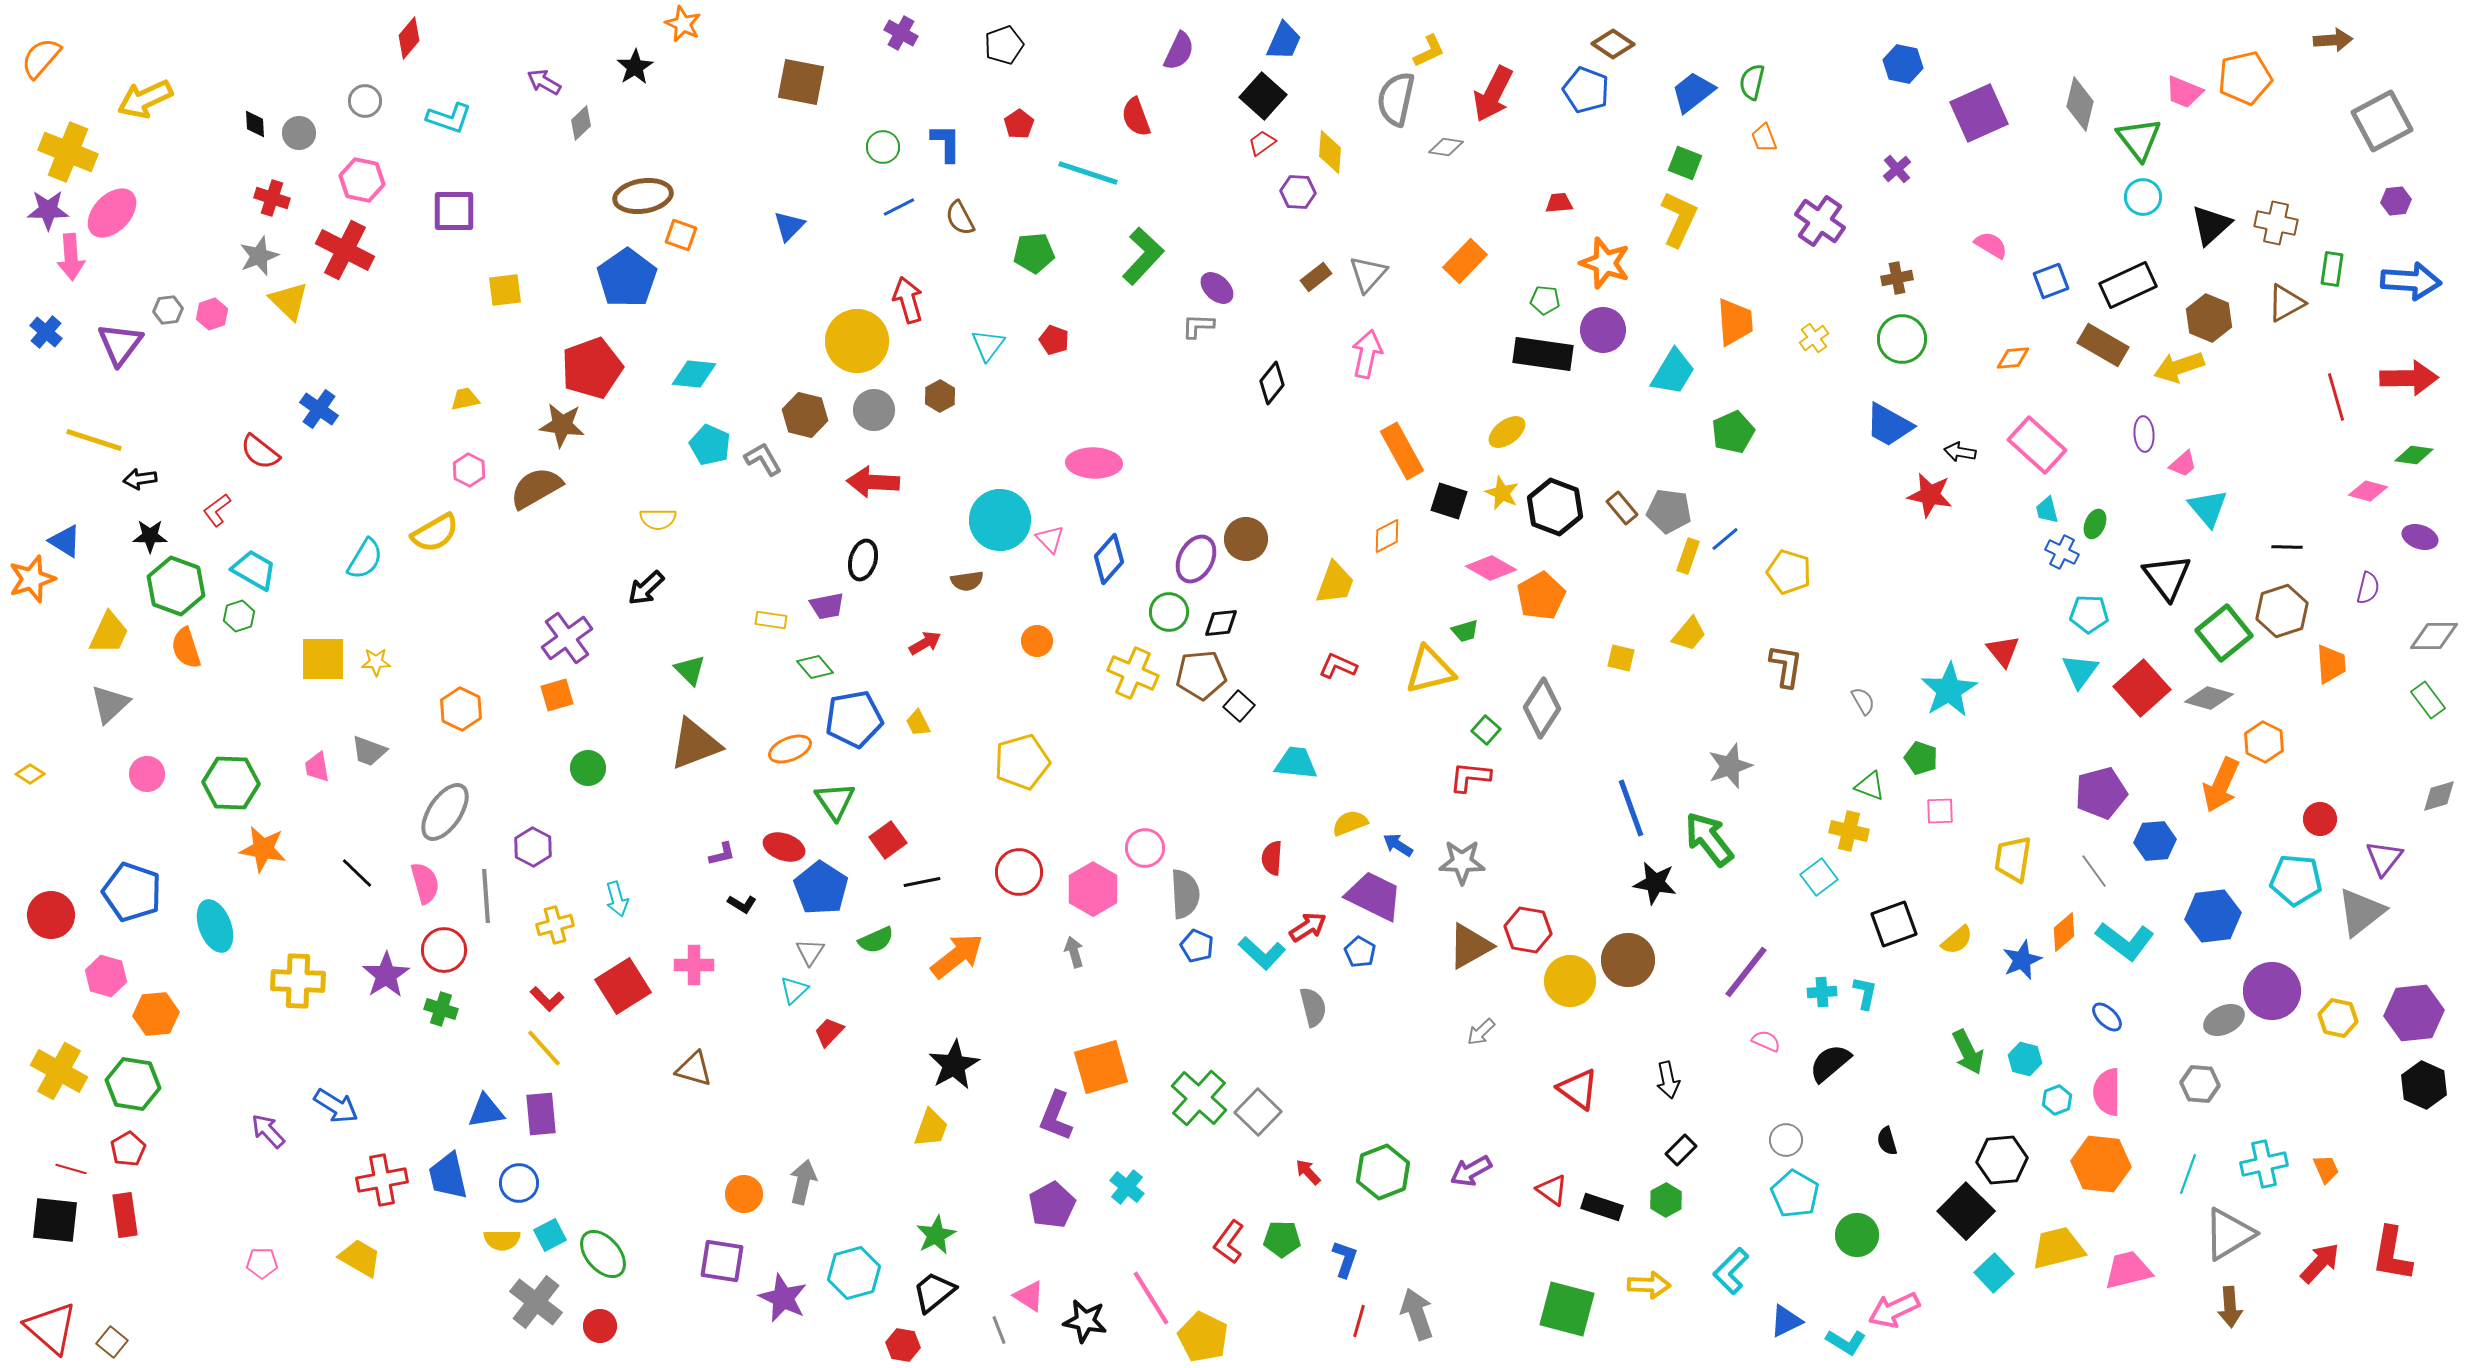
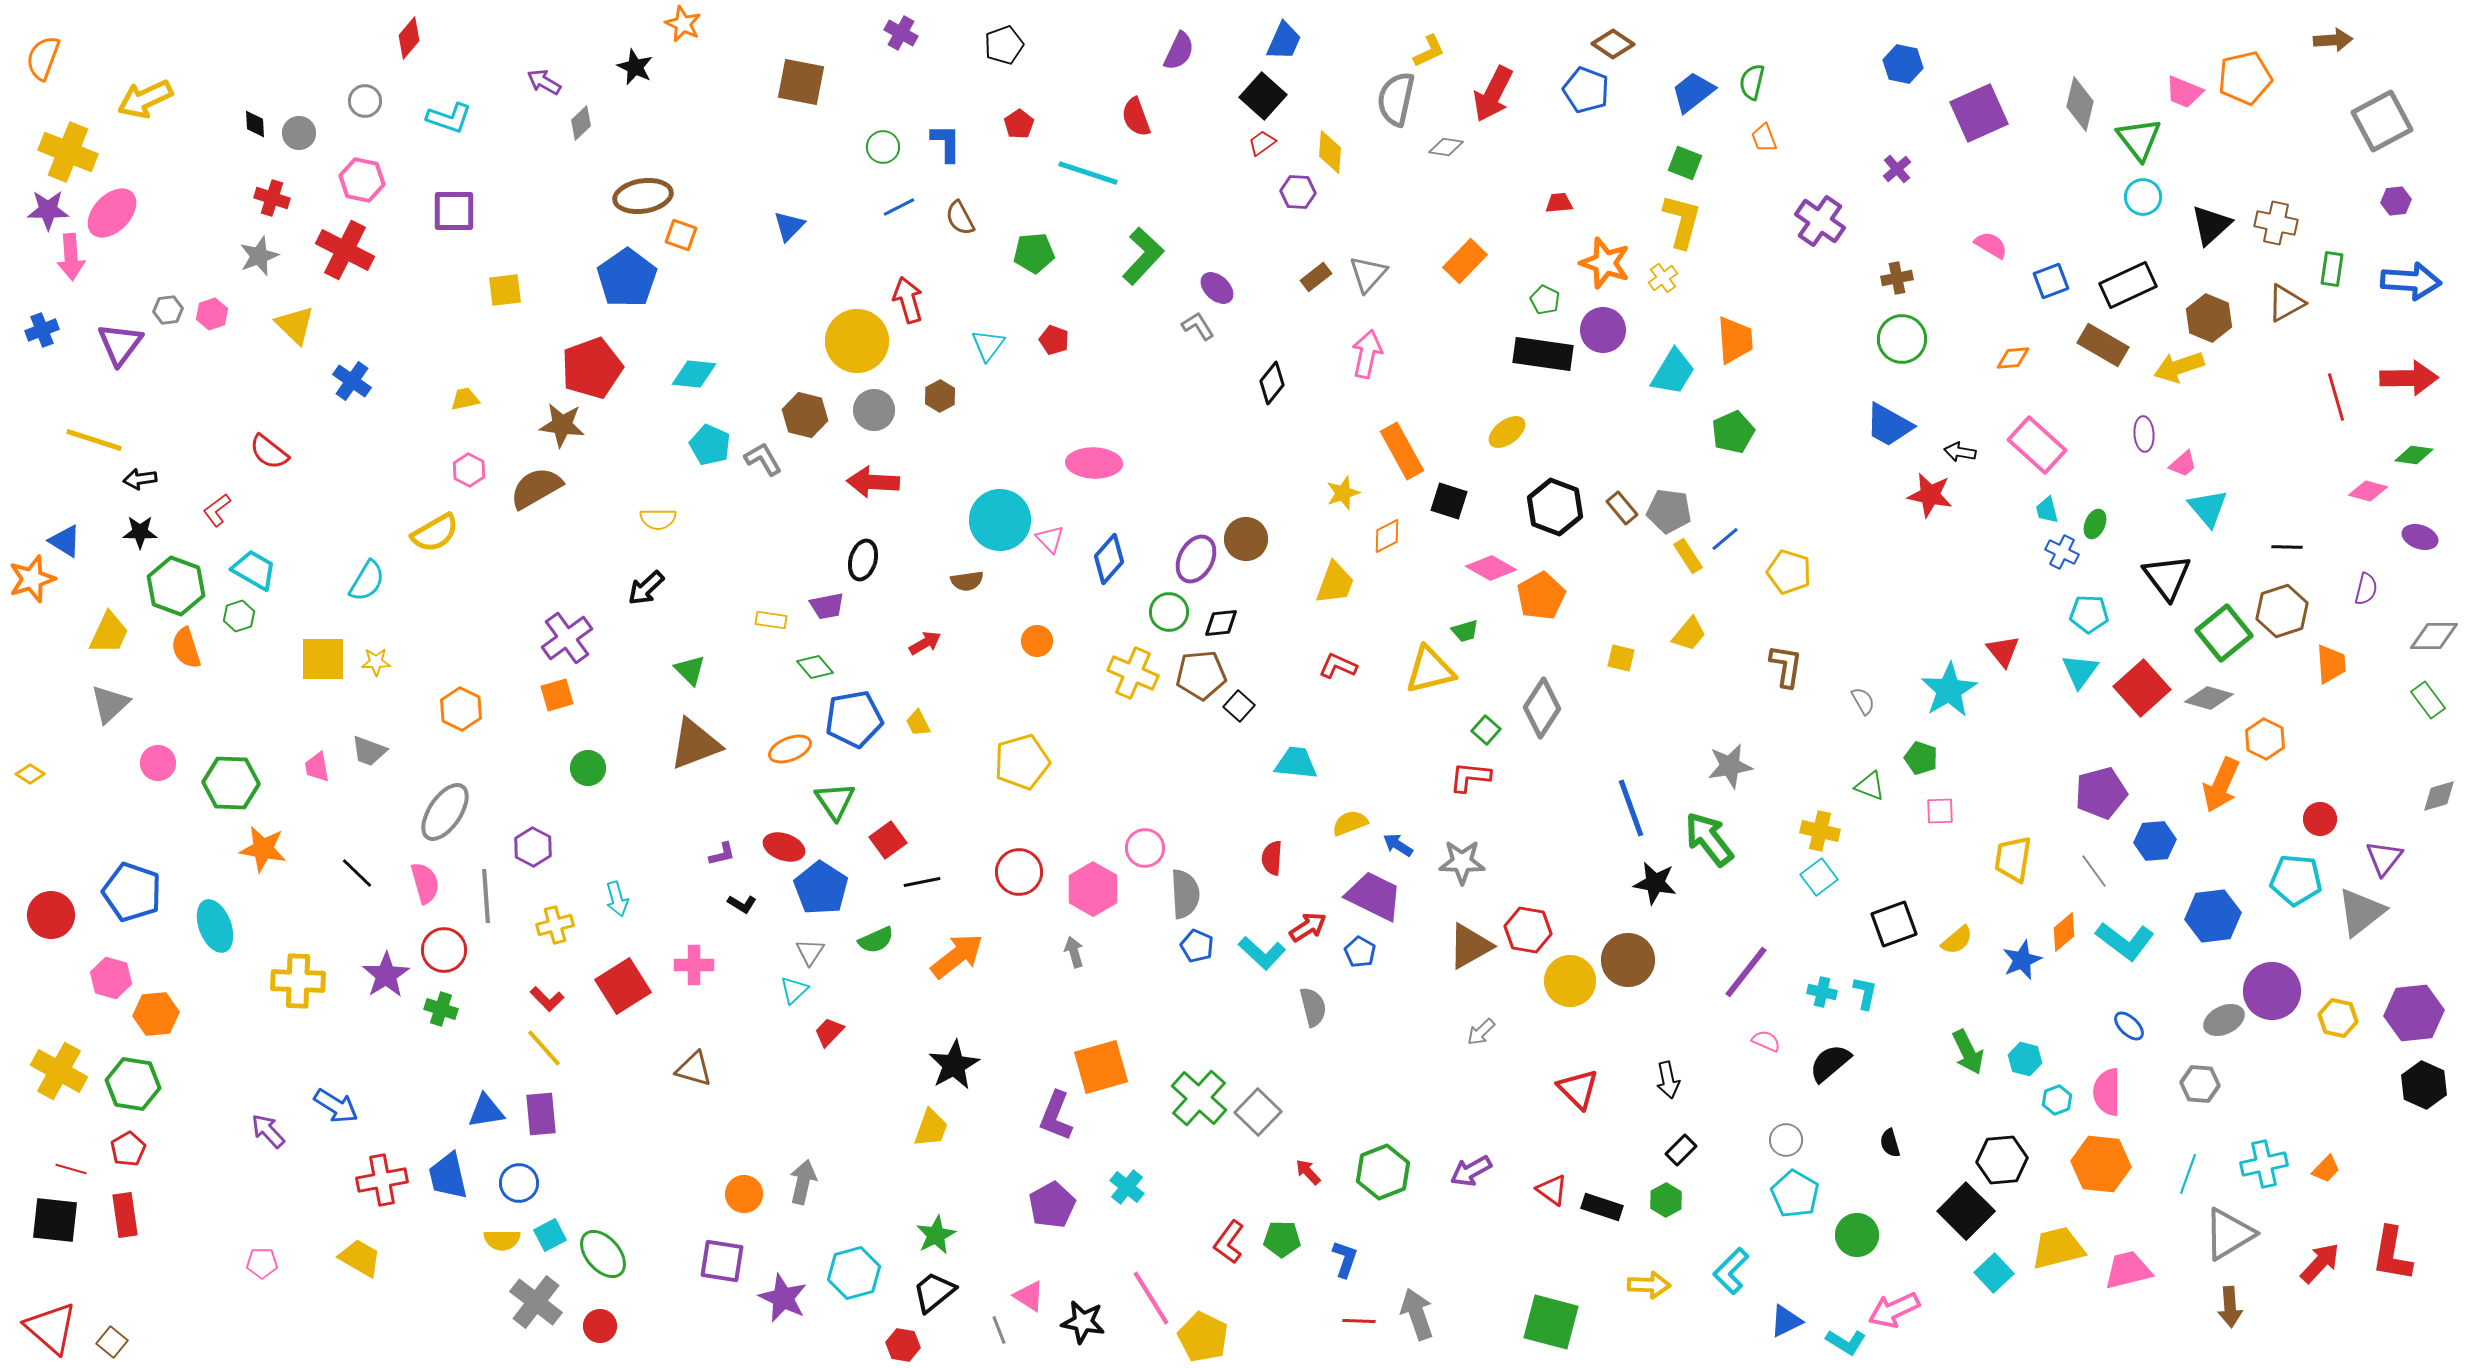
orange semicircle at (41, 58): moved 2 px right; rotated 21 degrees counterclockwise
black star at (635, 67): rotated 15 degrees counterclockwise
yellow L-shape at (1679, 219): moved 3 px right, 2 px down; rotated 10 degrees counterclockwise
green pentagon at (1545, 300): rotated 20 degrees clockwise
yellow triangle at (289, 301): moved 6 px right, 24 px down
orange trapezoid at (1735, 322): moved 18 px down
gray L-shape at (1198, 326): rotated 56 degrees clockwise
blue cross at (46, 332): moved 4 px left, 2 px up; rotated 28 degrees clockwise
yellow cross at (1814, 338): moved 151 px left, 60 px up
blue cross at (319, 409): moved 33 px right, 28 px up
red semicircle at (260, 452): moved 9 px right
yellow star at (1502, 493): moved 159 px left; rotated 28 degrees clockwise
black star at (150, 536): moved 10 px left, 4 px up
yellow rectangle at (1688, 556): rotated 52 degrees counterclockwise
cyan semicircle at (365, 559): moved 2 px right, 22 px down
purple semicircle at (2368, 588): moved 2 px left, 1 px down
orange hexagon at (2264, 742): moved 1 px right, 3 px up
gray star at (1730, 766): rotated 9 degrees clockwise
pink circle at (147, 774): moved 11 px right, 11 px up
yellow cross at (1849, 831): moved 29 px left
pink hexagon at (106, 976): moved 5 px right, 2 px down
cyan cross at (1822, 992): rotated 16 degrees clockwise
blue ellipse at (2107, 1017): moved 22 px right, 9 px down
red triangle at (1578, 1089): rotated 9 degrees clockwise
black semicircle at (1887, 1141): moved 3 px right, 2 px down
orange trapezoid at (2326, 1169): rotated 68 degrees clockwise
green square at (1567, 1309): moved 16 px left, 13 px down
black star at (1085, 1321): moved 2 px left, 1 px down
red line at (1359, 1321): rotated 76 degrees clockwise
